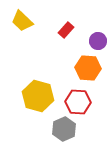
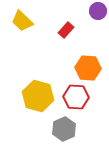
purple circle: moved 30 px up
red hexagon: moved 2 px left, 5 px up
